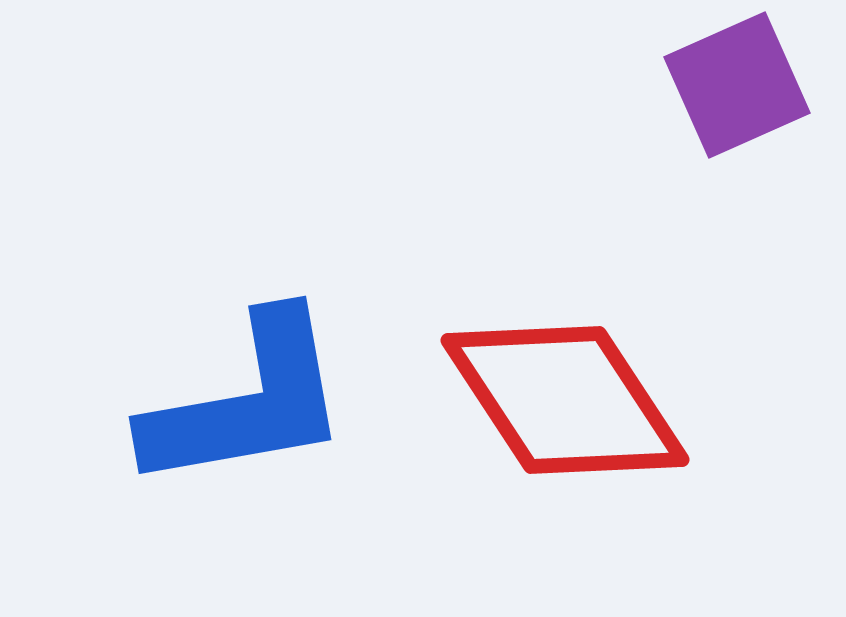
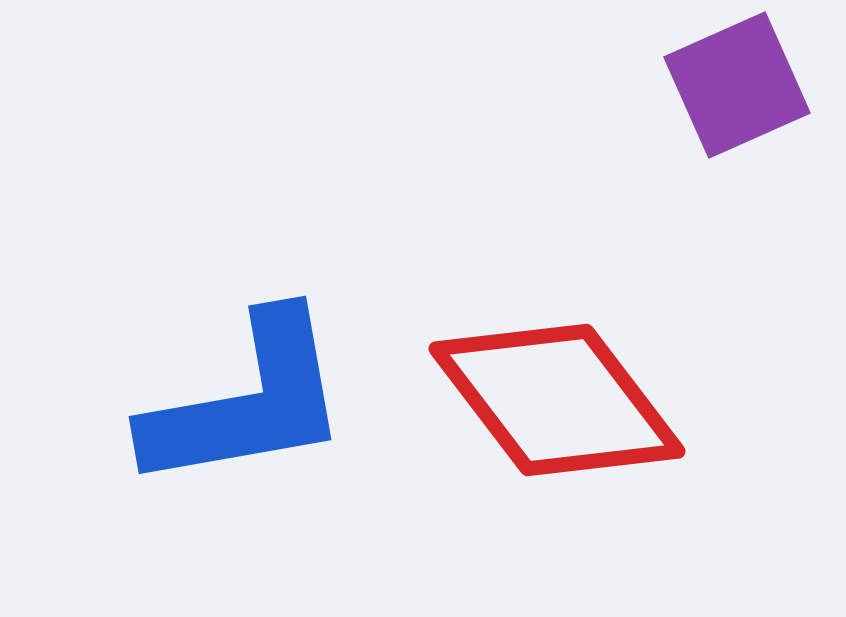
red diamond: moved 8 px left; rotated 4 degrees counterclockwise
